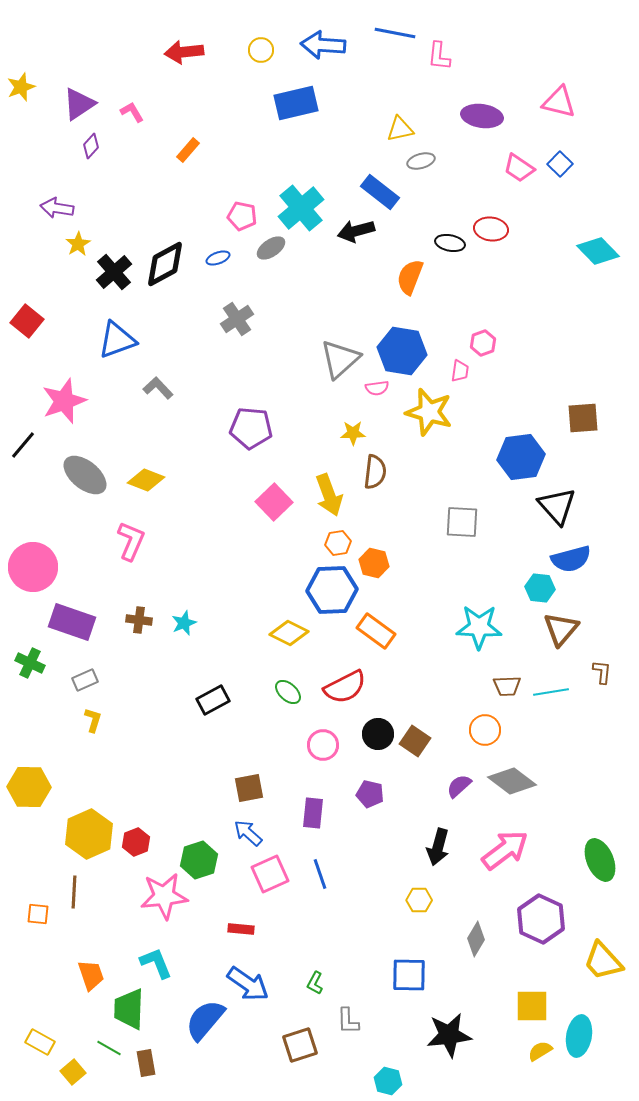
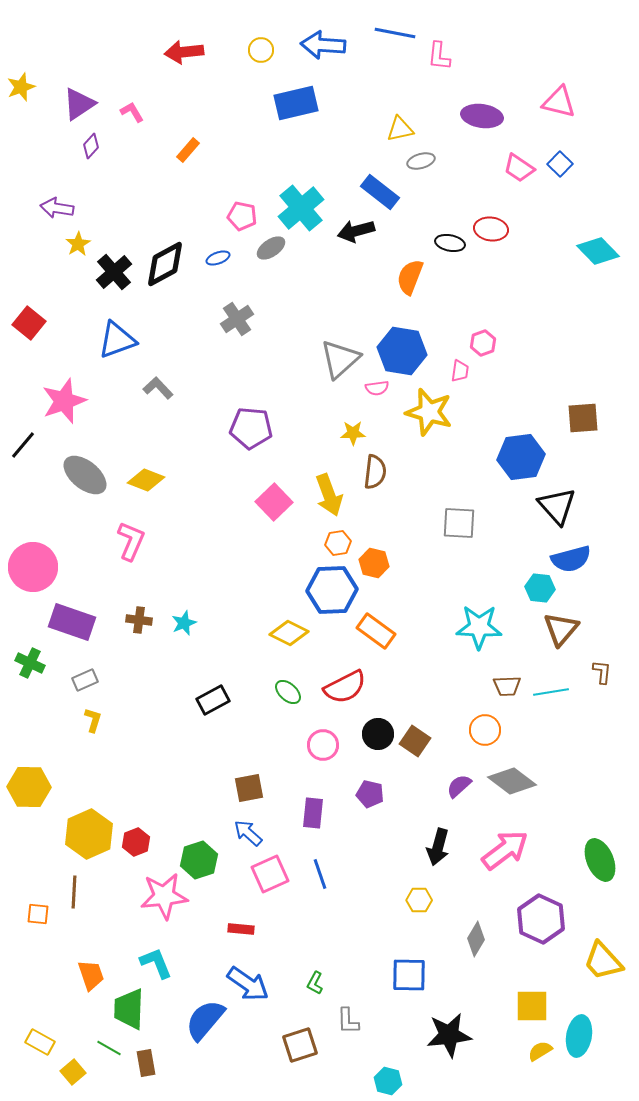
red square at (27, 321): moved 2 px right, 2 px down
gray square at (462, 522): moved 3 px left, 1 px down
